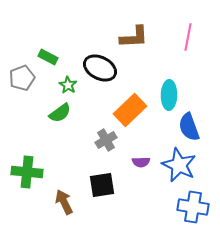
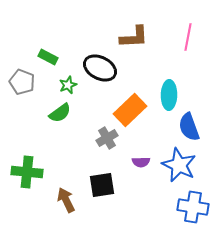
gray pentagon: moved 4 px down; rotated 30 degrees counterclockwise
green star: rotated 18 degrees clockwise
gray cross: moved 1 px right, 2 px up
brown arrow: moved 2 px right, 2 px up
